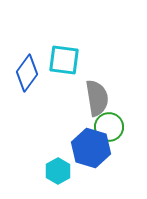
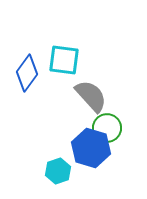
gray semicircle: moved 6 px left, 2 px up; rotated 33 degrees counterclockwise
green circle: moved 2 px left, 1 px down
cyan hexagon: rotated 10 degrees clockwise
